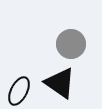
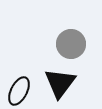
black triangle: rotated 32 degrees clockwise
